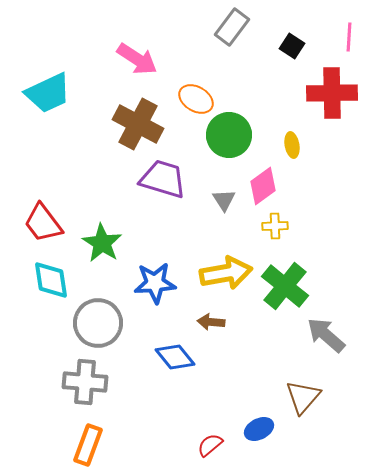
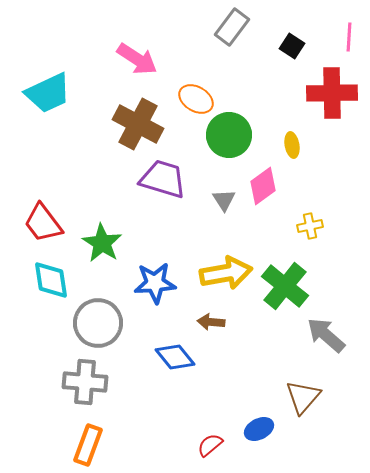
yellow cross: moved 35 px right; rotated 10 degrees counterclockwise
